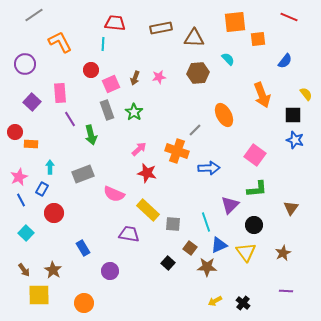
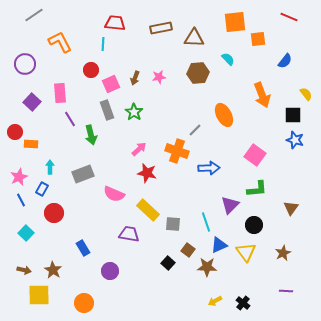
brown square at (190, 248): moved 2 px left, 2 px down
brown arrow at (24, 270): rotated 40 degrees counterclockwise
